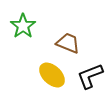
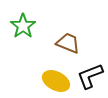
yellow ellipse: moved 4 px right, 6 px down; rotated 16 degrees counterclockwise
